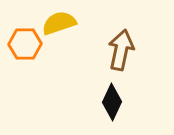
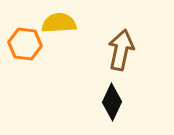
yellow semicircle: rotated 16 degrees clockwise
orange hexagon: rotated 8 degrees clockwise
